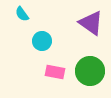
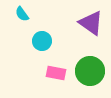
pink rectangle: moved 1 px right, 1 px down
